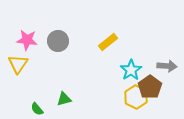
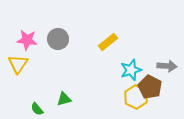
gray circle: moved 2 px up
cyan star: rotated 15 degrees clockwise
brown pentagon: rotated 10 degrees counterclockwise
